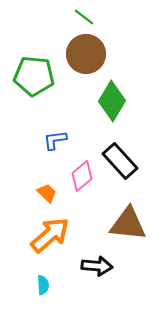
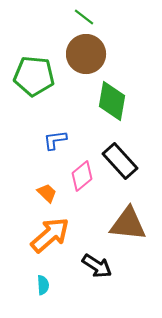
green diamond: rotated 21 degrees counterclockwise
black arrow: rotated 28 degrees clockwise
